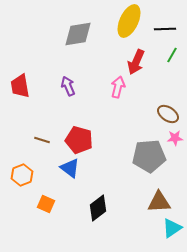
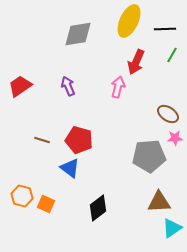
red trapezoid: rotated 65 degrees clockwise
orange hexagon: moved 21 px down; rotated 25 degrees counterclockwise
